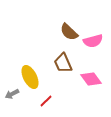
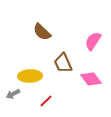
brown semicircle: moved 27 px left
pink semicircle: rotated 138 degrees clockwise
yellow ellipse: moved 1 px up; rotated 65 degrees counterclockwise
gray arrow: moved 1 px right
